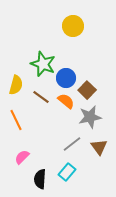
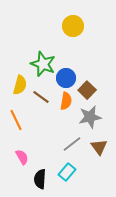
yellow semicircle: moved 4 px right
orange semicircle: rotated 60 degrees clockwise
pink semicircle: rotated 105 degrees clockwise
